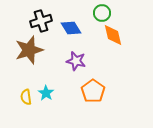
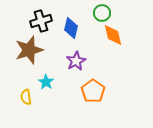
blue diamond: rotated 45 degrees clockwise
purple star: rotated 30 degrees clockwise
cyan star: moved 11 px up
